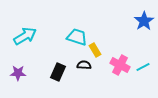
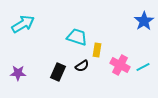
cyan arrow: moved 2 px left, 12 px up
yellow rectangle: moved 2 px right; rotated 40 degrees clockwise
black semicircle: moved 2 px left, 1 px down; rotated 144 degrees clockwise
